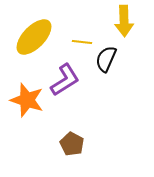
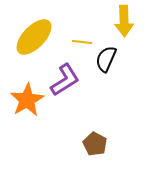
orange star: rotated 24 degrees clockwise
brown pentagon: moved 23 px right
